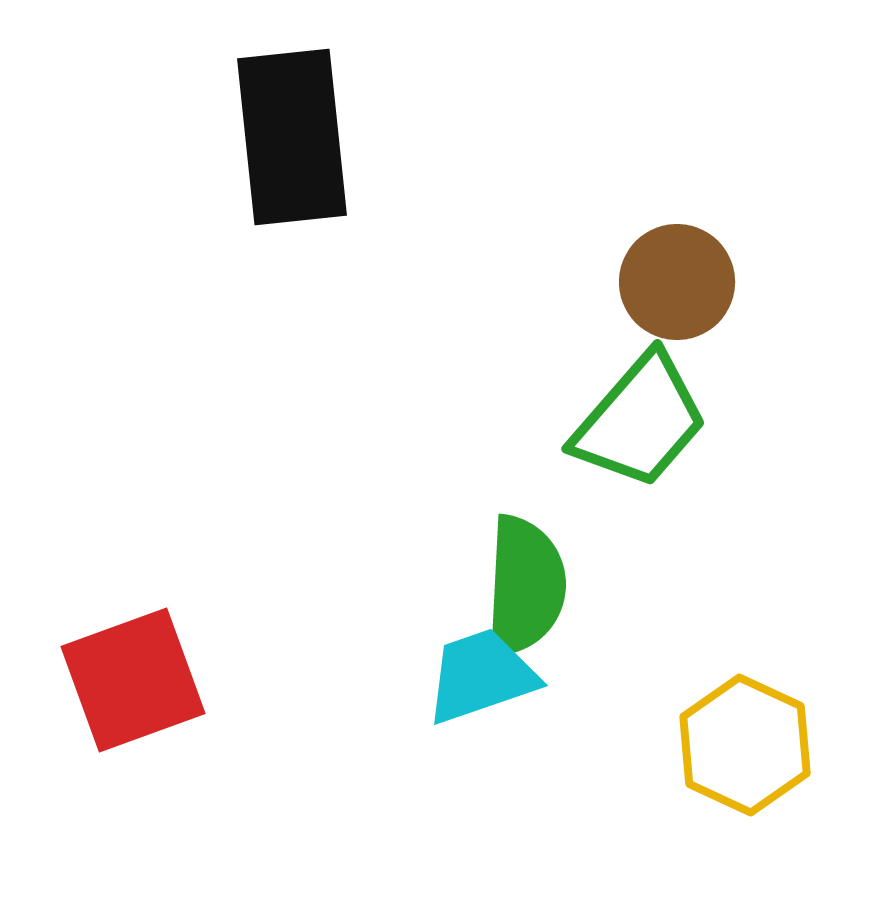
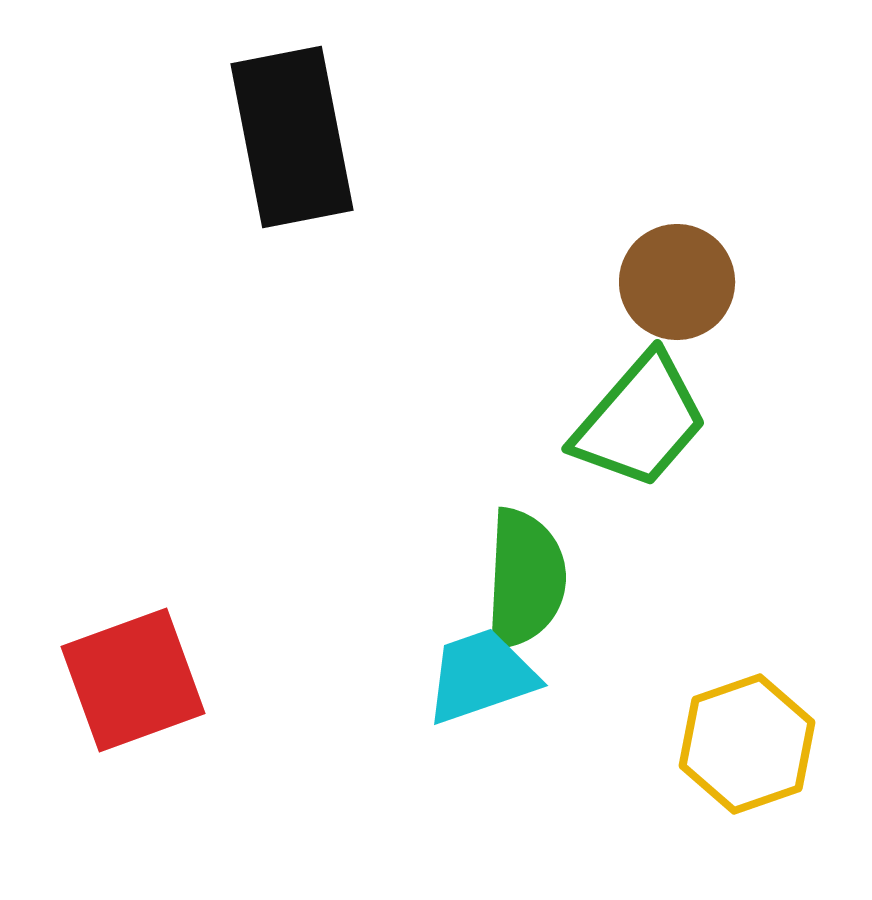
black rectangle: rotated 5 degrees counterclockwise
green semicircle: moved 7 px up
yellow hexagon: moved 2 px right, 1 px up; rotated 16 degrees clockwise
